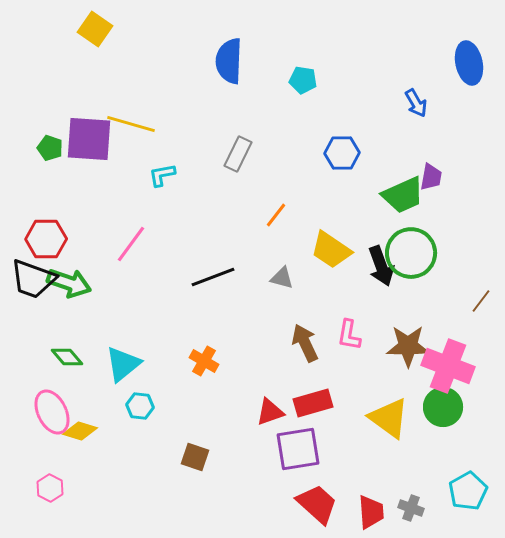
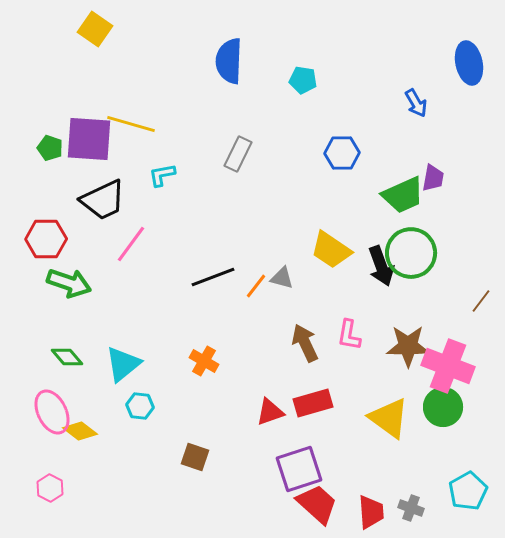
purple trapezoid at (431, 177): moved 2 px right, 1 px down
orange line at (276, 215): moved 20 px left, 71 px down
black trapezoid at (33, 279): moved 70 px right, 79 px up; rotated 45 degrees counterclockwise
yellow diamond at (80, 431): rotated 20 degrees clockwise
purple square at (298, 449): moved 1 px right, 20 px down; rotated 9 degrees counterclockwise
